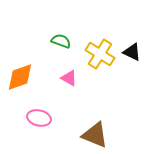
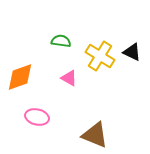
green semicircle: rotated 12 degrees counterclockwise
yellow cross: moved 2 px down
pink ellipse: moved 2 px left, 1 px up
